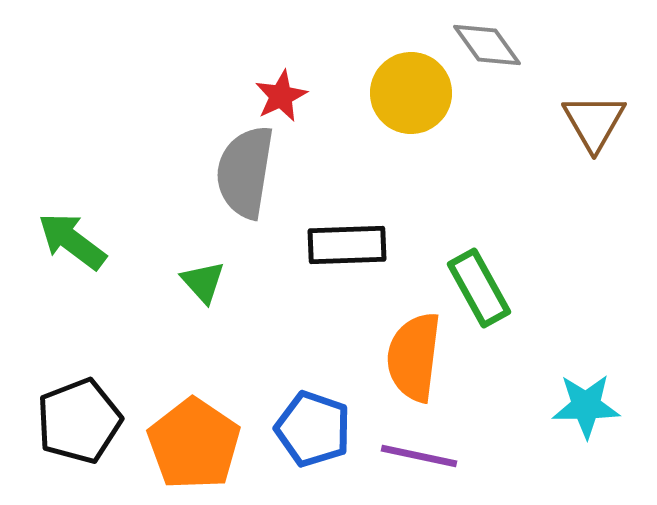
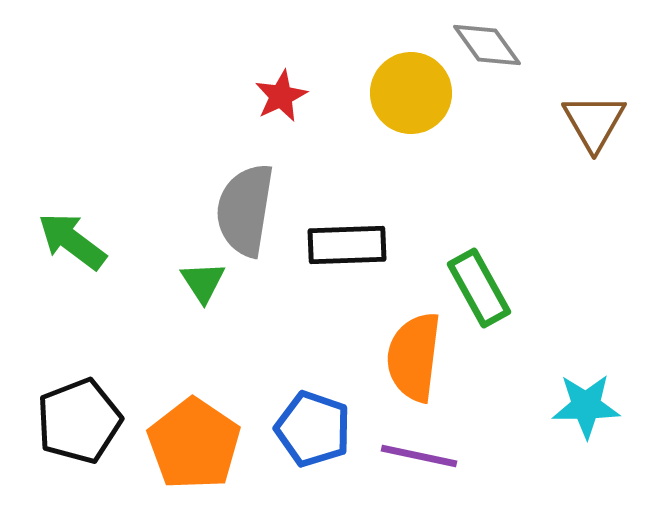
gray semicircle: moved 38 px down
green triangle: rotated 9 degrees clockwise
